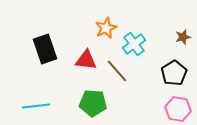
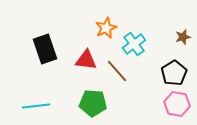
pink hexagon: moved 1 px left, 5 px up
